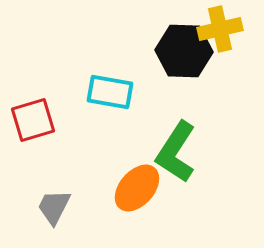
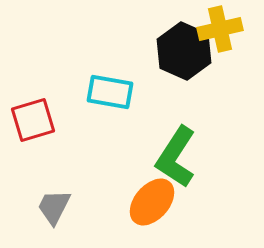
black hexagon: rotated 22 degrees clockwise
green L-shape: moved 5 px down
orange ellipse: moved 15 px right, 14 px down
